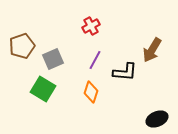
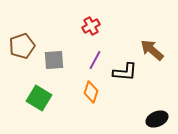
brown arrow: rotated 100 degrees clockwise
gray square: moved 1 px right, 1 px down; rotated 20 degrees clockwise
green square: moved 4 px left, 9 px down
